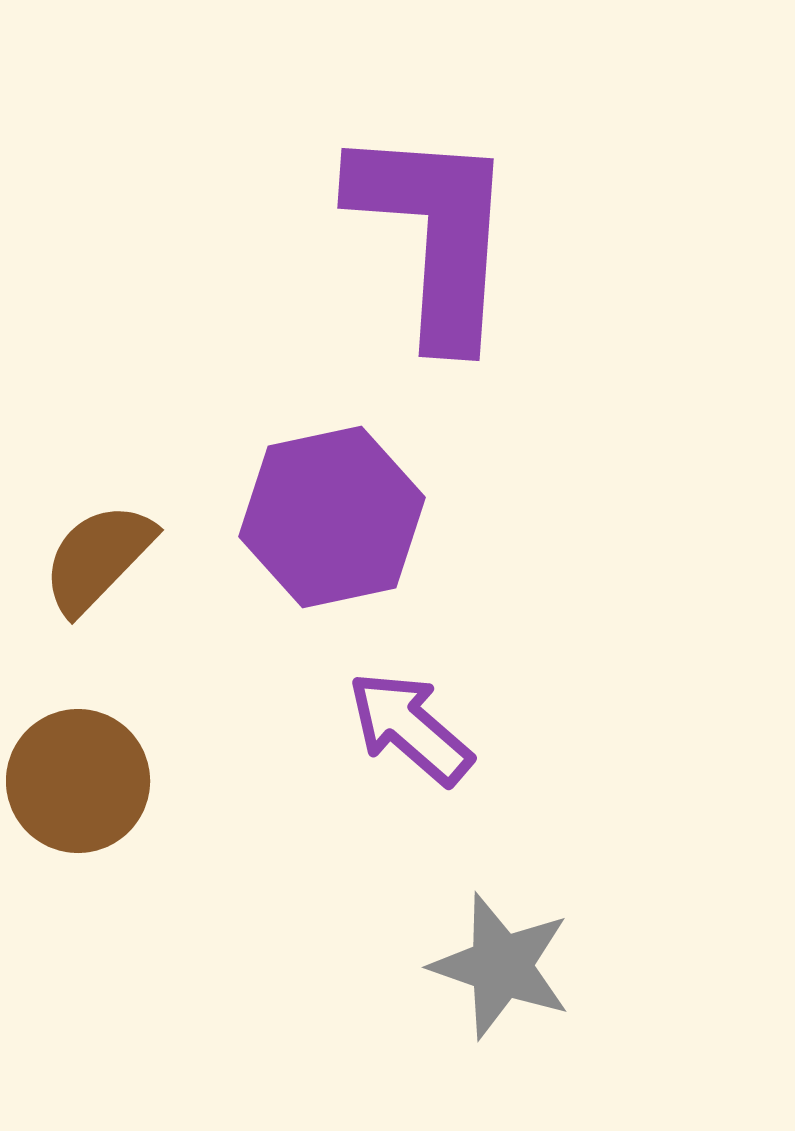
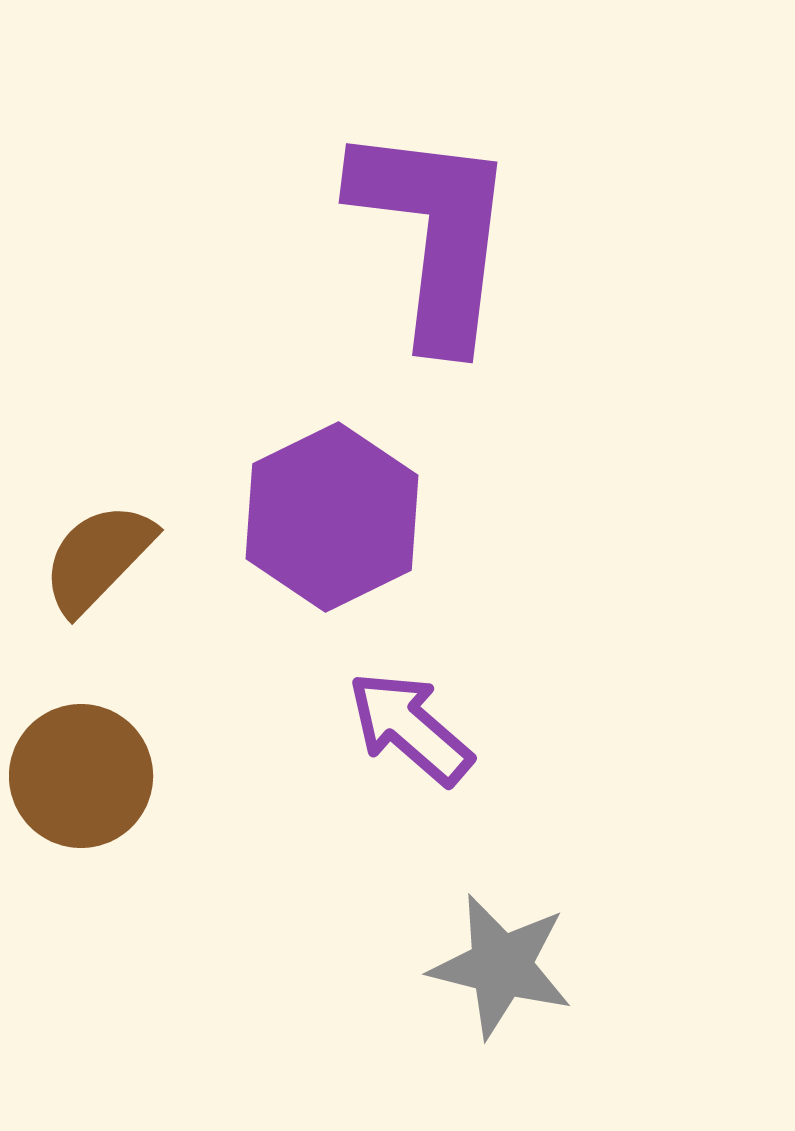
purple L-shape: rotated 3 degrees clockwise
purple hexagon: rotated 14 degrees counterclockwise
brown circle: moved 3 px right, 5 px up
gray star: rotated 5 degrees counterclockwise
